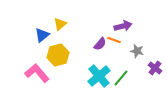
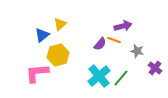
pink L-shape: rotated 55 degrees counterclockwise
